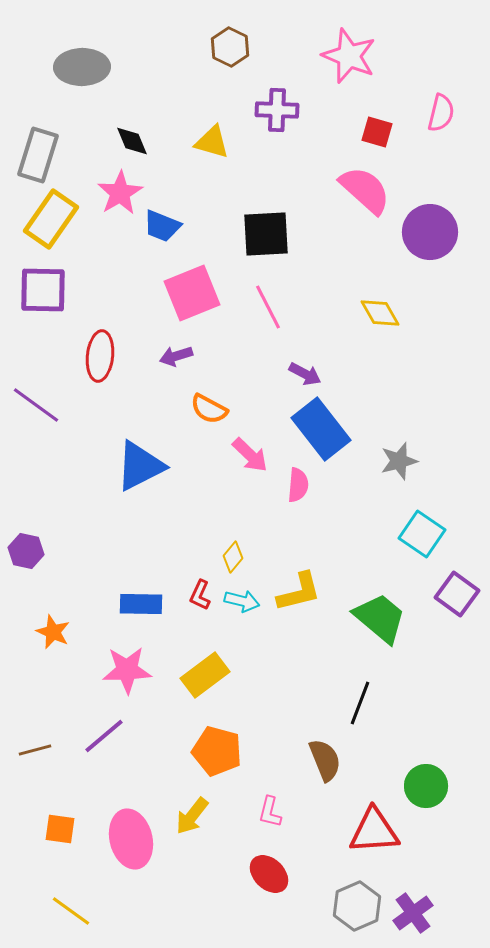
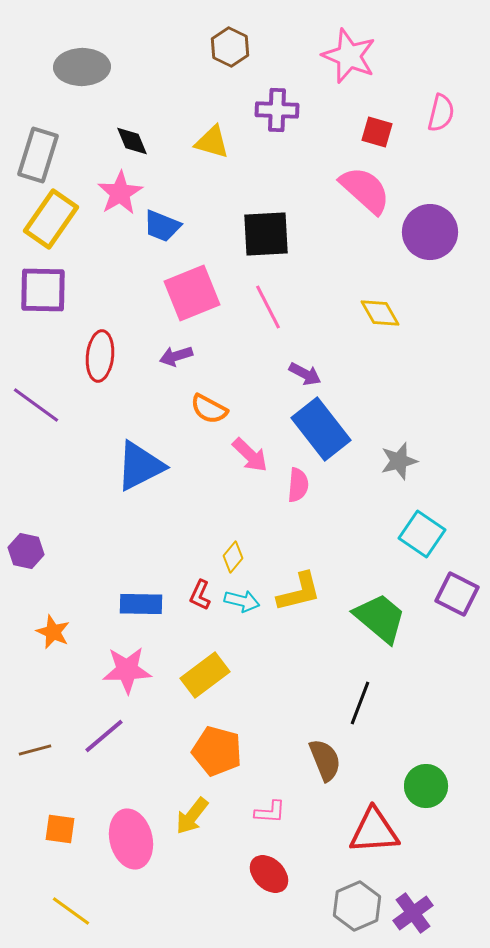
purple square at (457, 594): rotated 9 degrees counterclockwise
pink L-shape at (270, 812): rotated 100 degrees counterclockwise
